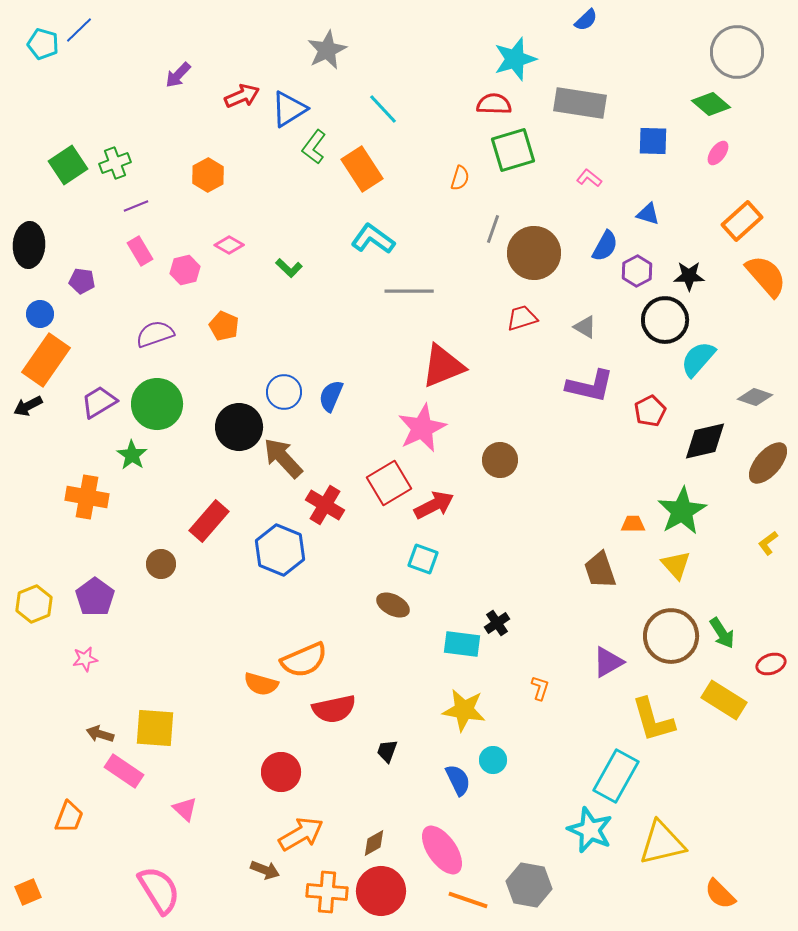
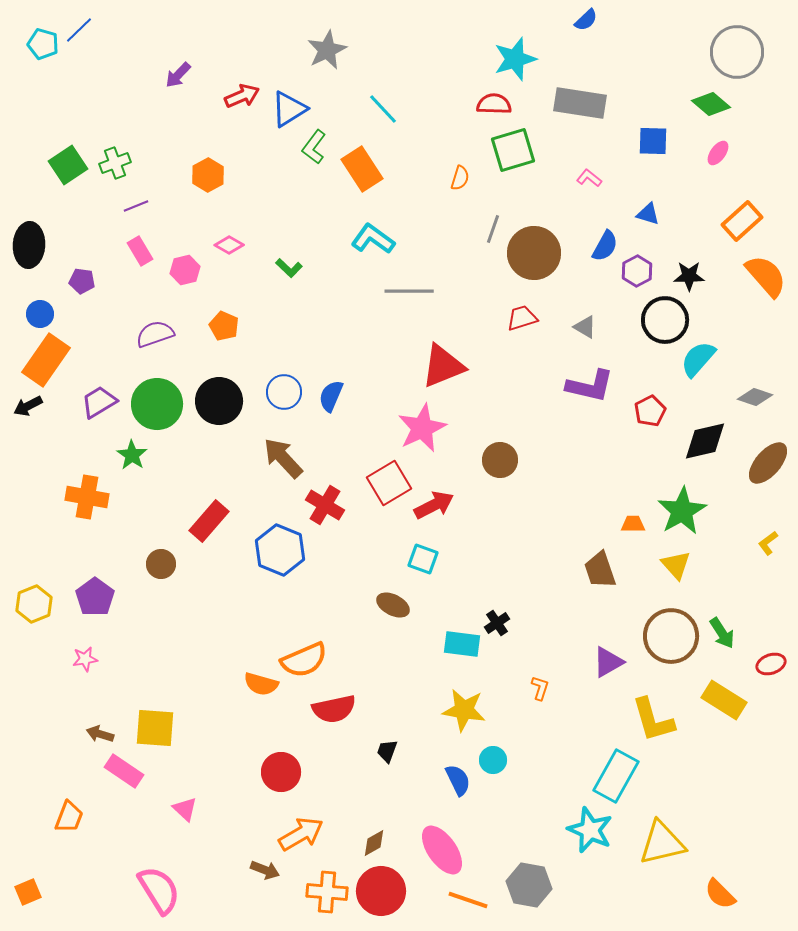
black circle at (239, 427): moved 20 px left, 26 px up
